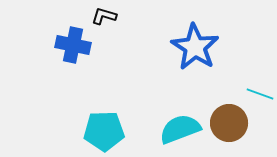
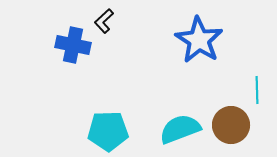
black L-shape: moved 5 px down; rotated 60 degrees counterclockwise
blue star: moved 4 px right, 7 px up
cyan line: moved 3 px left, 4 px up; rotated 68 degrees clockwise
brown circle: moved 2 px right, 2 px down
cyan pentagon: moved 4 px right
